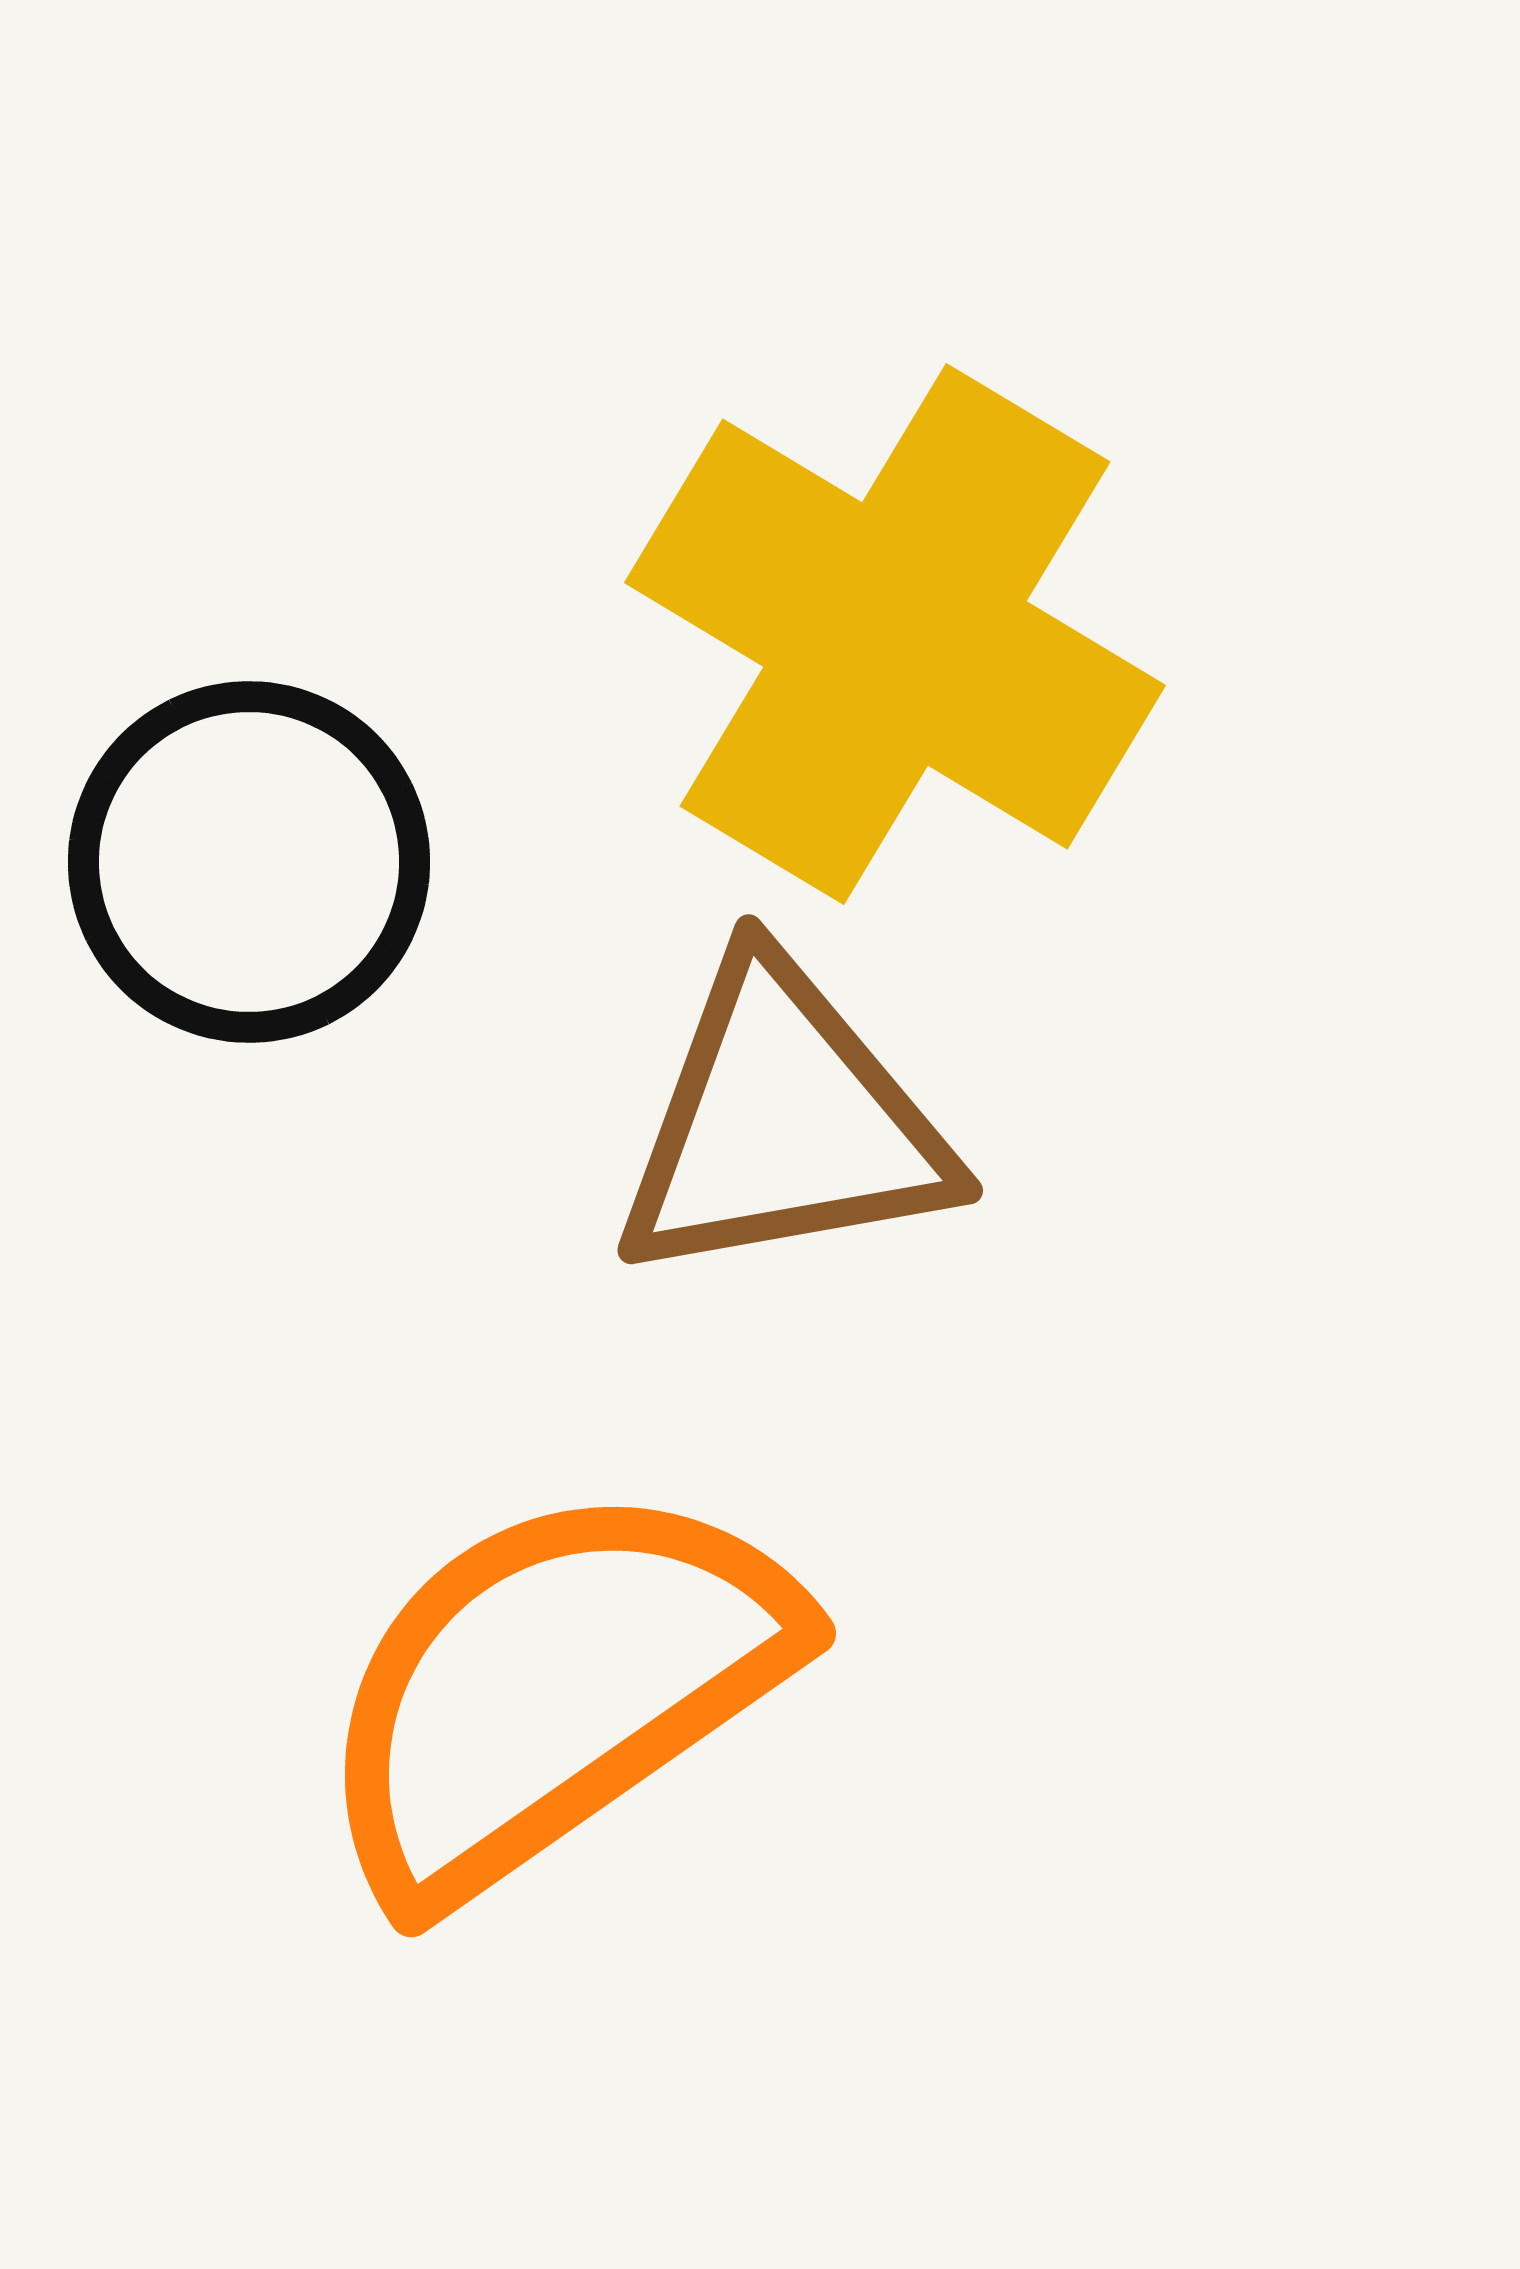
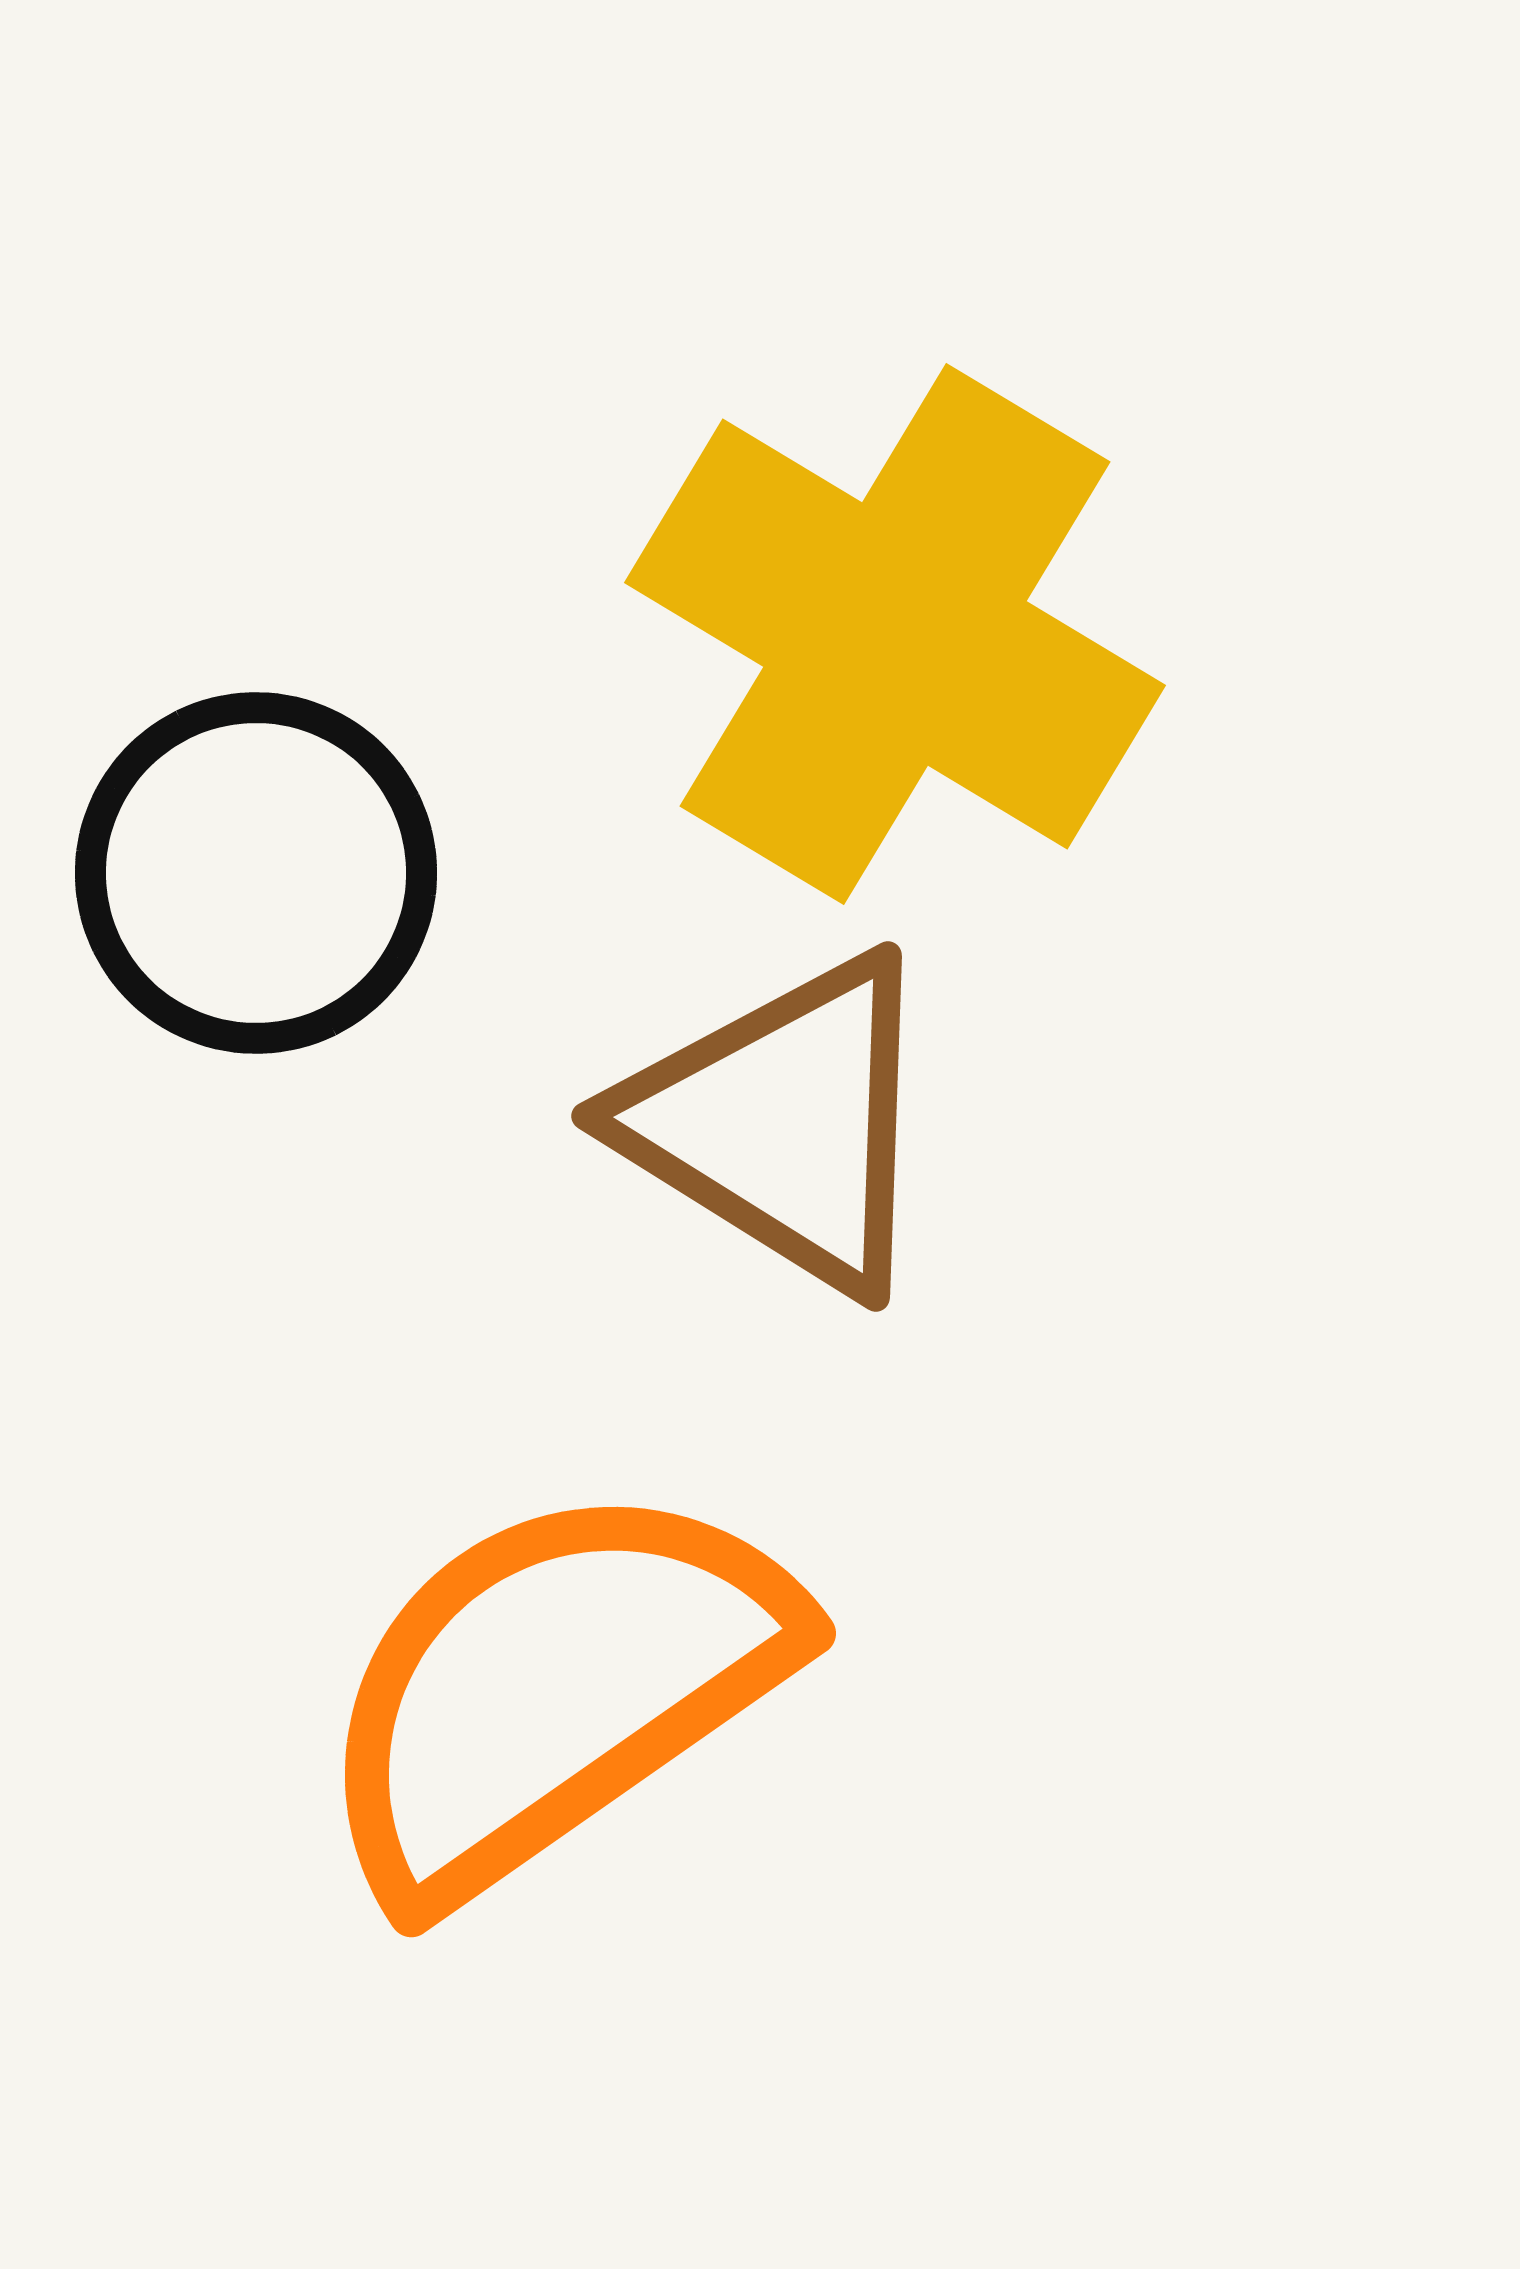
black circle: moved 7 px right, 11 px down
brown triangle: rotated 42 degrees clockwise
